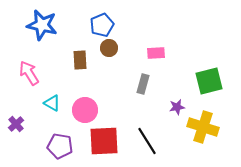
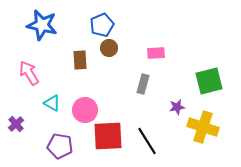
red square: moved 4 px right, 5 px up
